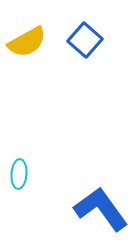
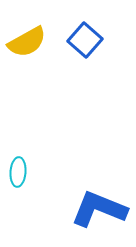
cyan ellipse: moved 1 px left, 2 px up
blue L-shape: moved 2 px left; rotated 32 degrees counterclockwise
